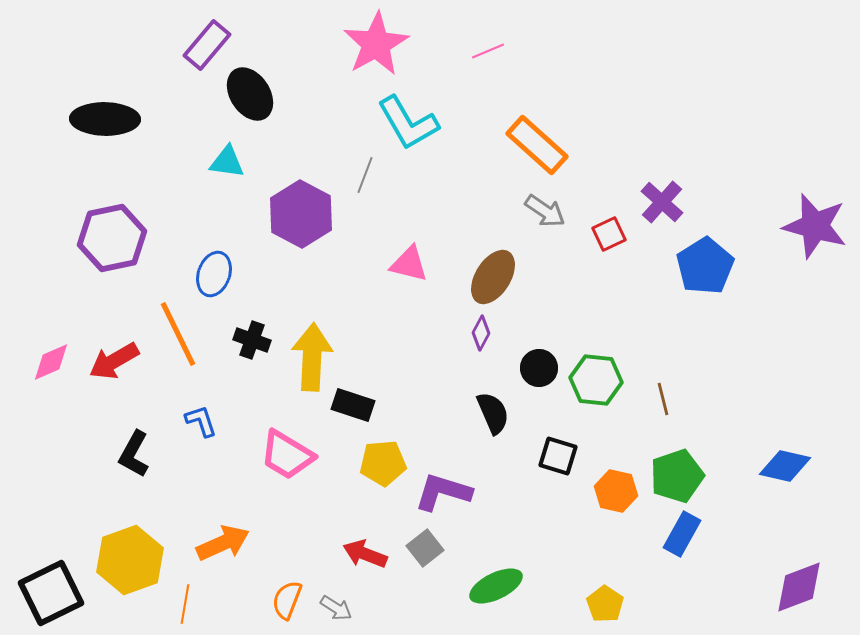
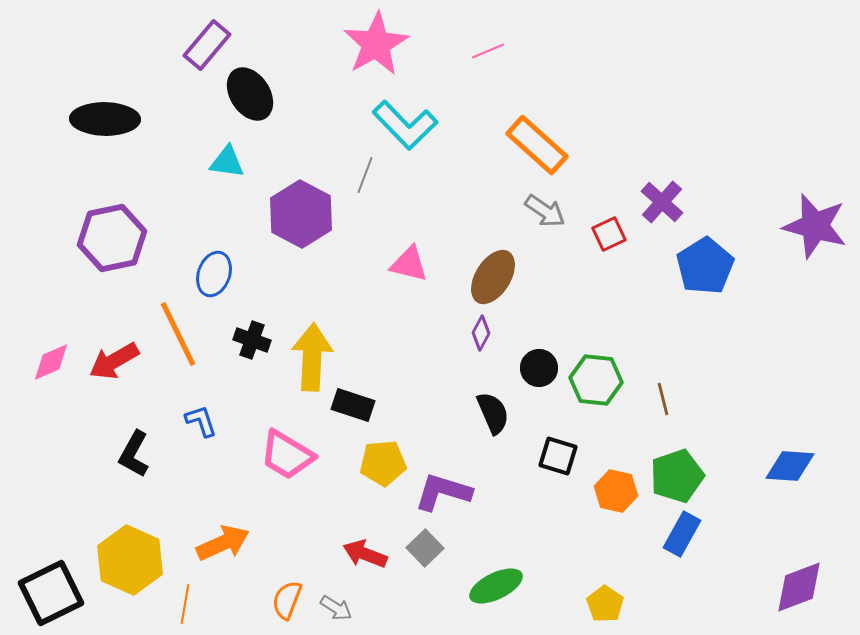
cyan L-shape at (408, 123): moved 3 px left, 2 px down; rotated 14 degrees counterclockwise
blue diamond at (785, 466): moved 5 px right; rotated 9 degrees counterclockwise
gray square at (425, 548): rotated 6 degrees counterclockwise
yellow hexagon at (130, 560): rotated 16 degrees counterclockwise
